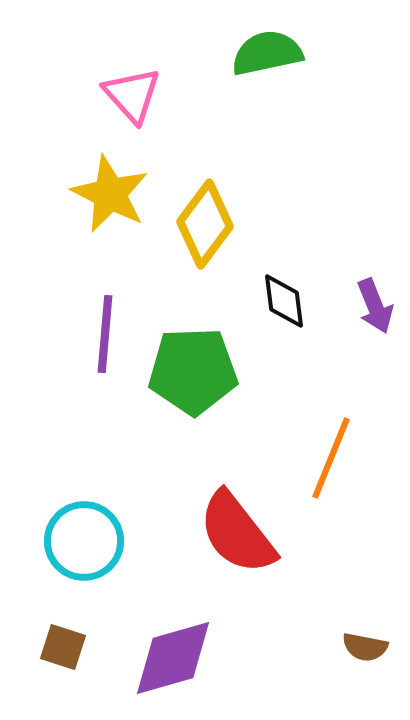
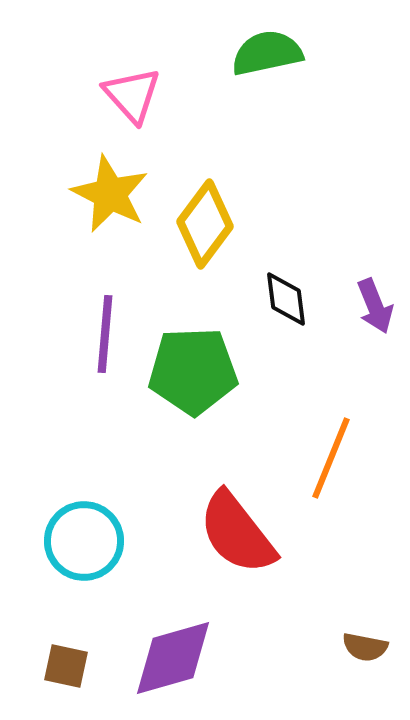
black diamond: moved 2 px right, 2 px up
brown square: moved 3 px right, 19 px down; rotated 6 degrees counterclockwise
